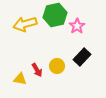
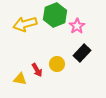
green hexagon: rotated 10 degrees counterclockwise
black rectangle: moved 4 px up
yellow circle: moved 2 px up
